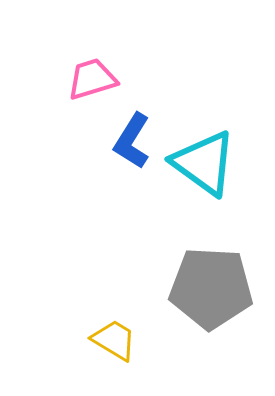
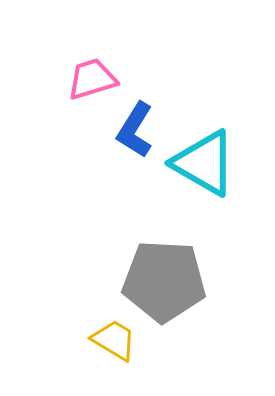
blue L-shape: moved 3 px right, 11 px up
cyan triangle: rotated 6 degrees counterclockwise
gray pentagon: moved 47 px left, 7 px up
